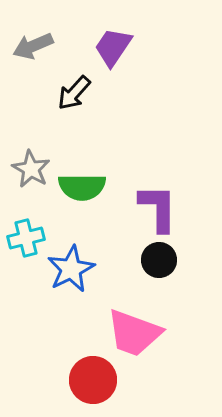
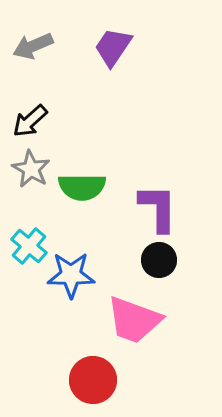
black arrow: moved 44 px left, 28 px down; rotated 6 degrees clockwise
cyan cross: moved 3 px right, 8 px down; rotated 36 degrees counterclockwise
blue star: moved 6 px down; rotated 27 degrees clockwise
pink trapezoid: moved 13 px up
